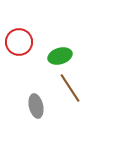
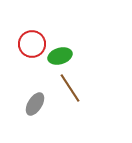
red circle: moved 13 px right, 2 px down
gray ellipse: moved 1 px left, 2 px up; rotated 45 degrees clockwise
